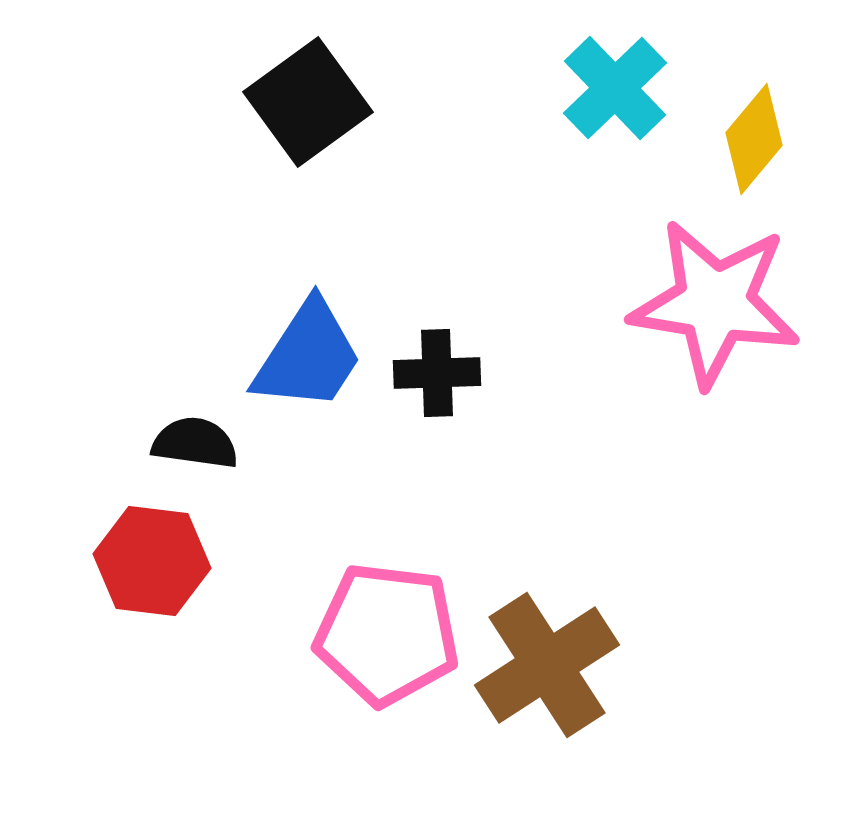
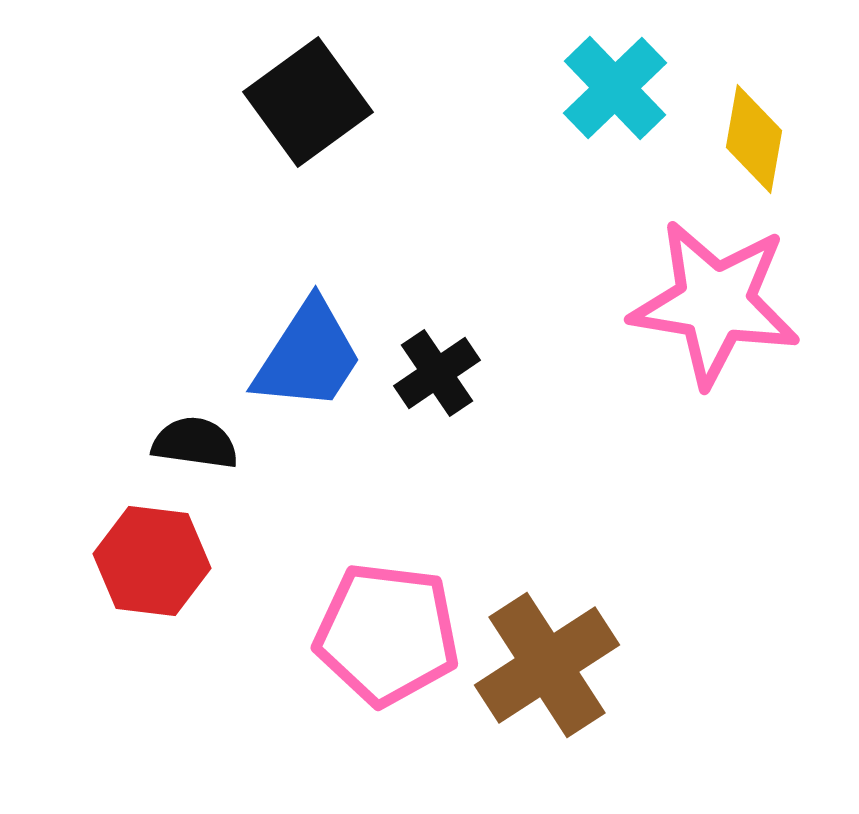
yellow diamond: rotated 30 degrees counterclockwise
black cross: rotated 32 degrees counterclockwise
